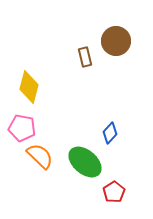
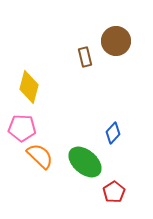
pink pentagon: rotated 8 degrees counterclockwise
blue diamond: moved 3 px right
